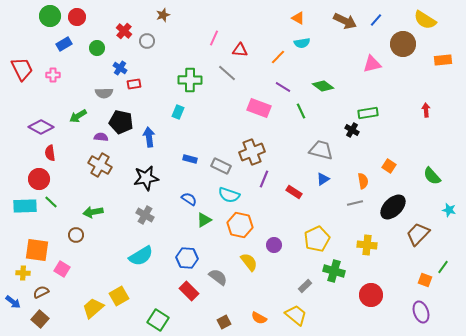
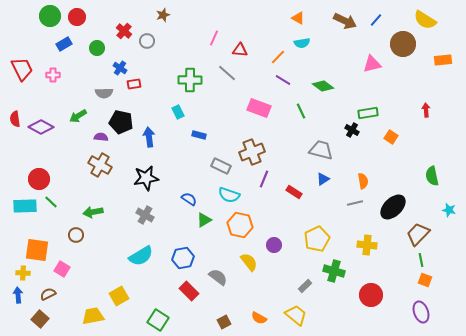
purple line at (283, 87): moved 7 px up
cyan rectangle at (178, 112): rotated 48 degrees counterclockwise
red semicircle at (50, 153): moved 35 px left, 34 px up
blue rectangle at (190, 159): moved 9 px right, 24 px up
orange square at (389, 166): moved 2 px right, 29 px up
green semicircle at (432, 176): rotated 30 degrees clockwise
blue hexagon at (187, 258): moved 4 px left; rotated 15 degrees counterclockwise
green line at (443, 267): moved 22 px left, 7 px up; rotated 48 degrees counterclockwise
brown semicircle at (41, 292): moved 7 px right, 2 px down
blue arrow at (13, 302): moved 5 px right, 7 px up; rotated 133 degrees counterclockwise
yellow trapezoid at (93, 308): moved 8 px down; rotated 30 degrees clockwise
